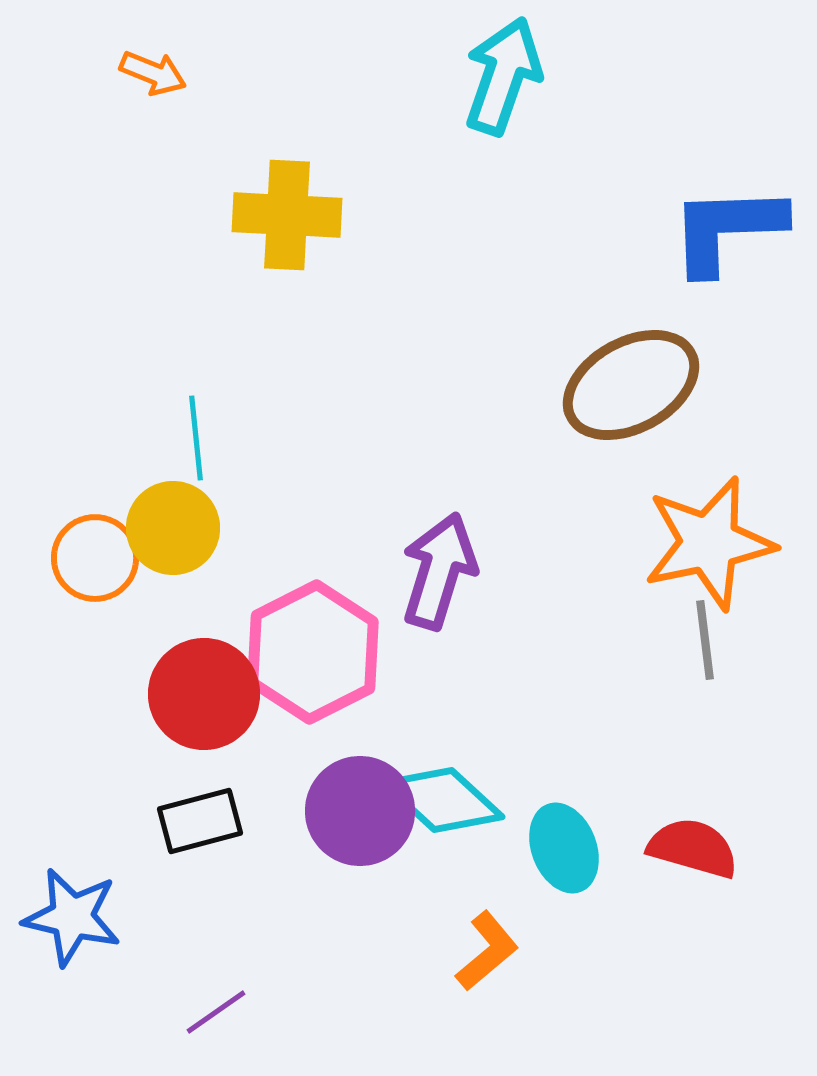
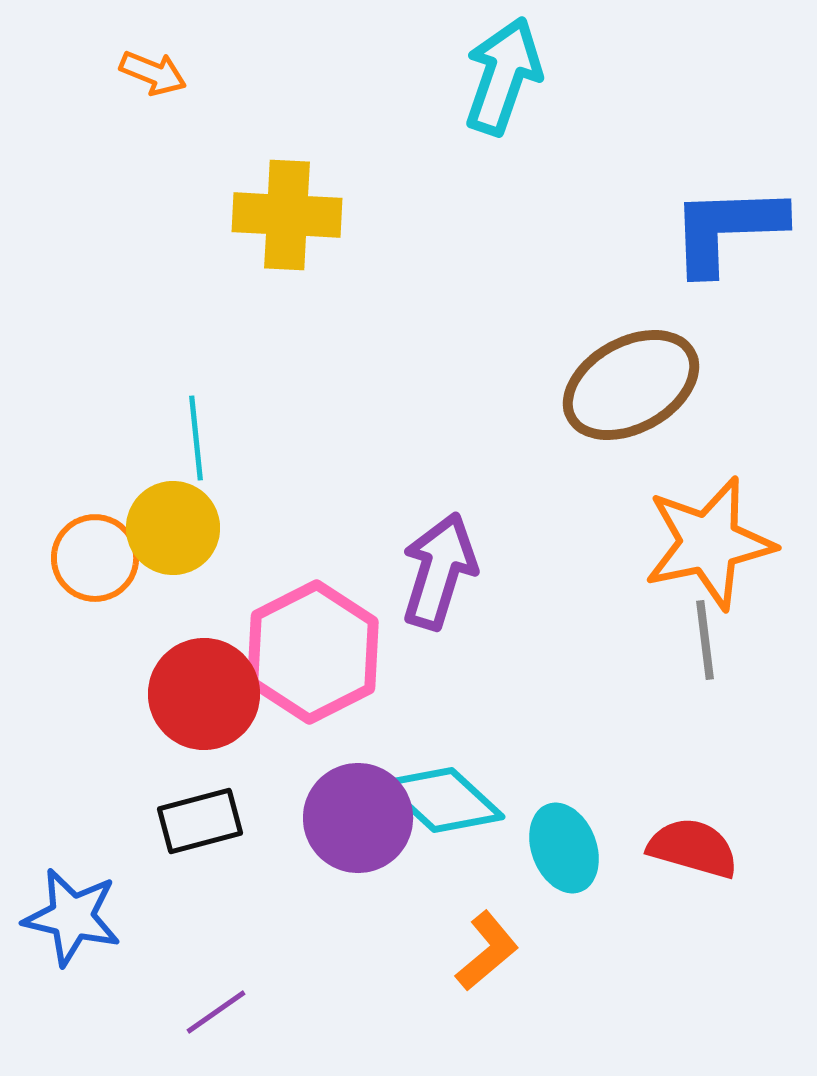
purple circle: moved 2 px left, 7 px down
